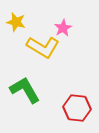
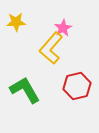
yellow star: rotated 18 degrees counterclockwise
yellow L-shape: moved 8 px right, 1 px down; rotated 100 degrees clockwise
red hexagon: moved 22 px up; rotated 20 degrees counterclockwise
